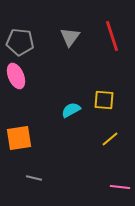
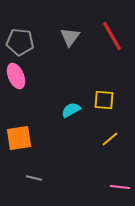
red line: rotated 12 degrees counterclockwise
